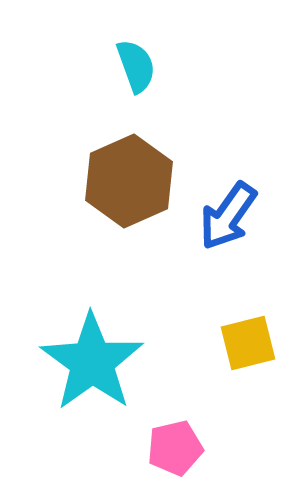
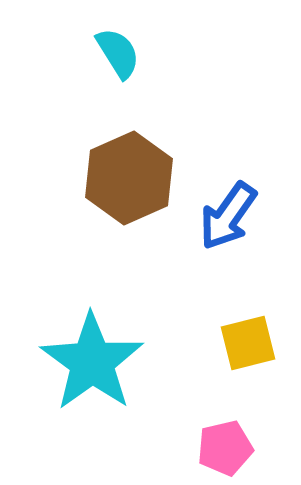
cyan semicircle: moved 18 px left, 13 px up; rotated 12 degrees counterclockwise
brown hexagon: moved 3 px up
pink pentagon: moved 50 px right
